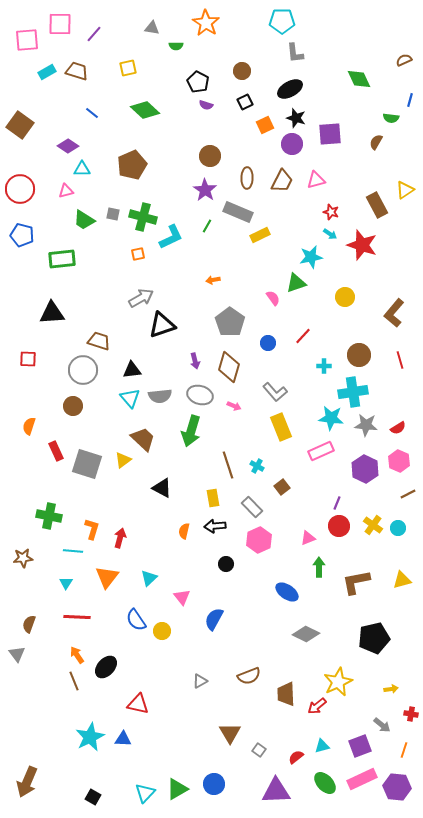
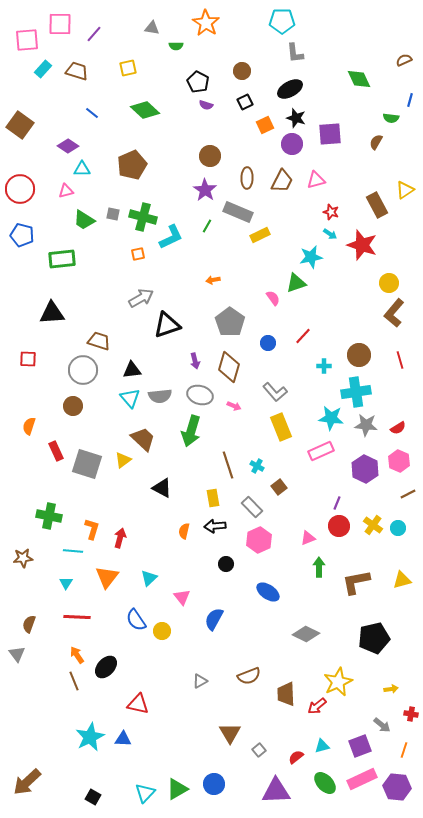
cyan rectangle at (47, 72): moved 4 px left, 3 px up; rotated 18 degrees counterclockwise
yellow circle at (345, 297): moved 44 px right, 14 px up
black triangle at (162, 325): moved 5 px right
cyan cross at (353, 392): moved 3 px right
brown square at (282, 487): moved 3 px left
blue ellipse at (287, 592): moved 19 px left
gray square at (259, 750): rotated 16 degrees clockwise
brown arrow at (27, 782): rotated 24 degrees clockwise
